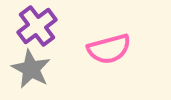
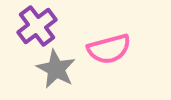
gray star: moved 25 px right
